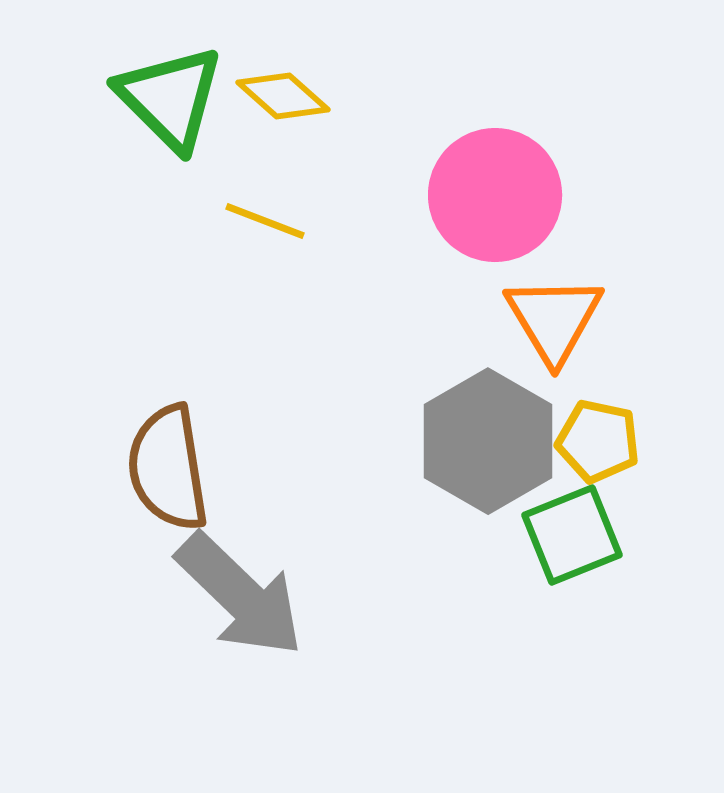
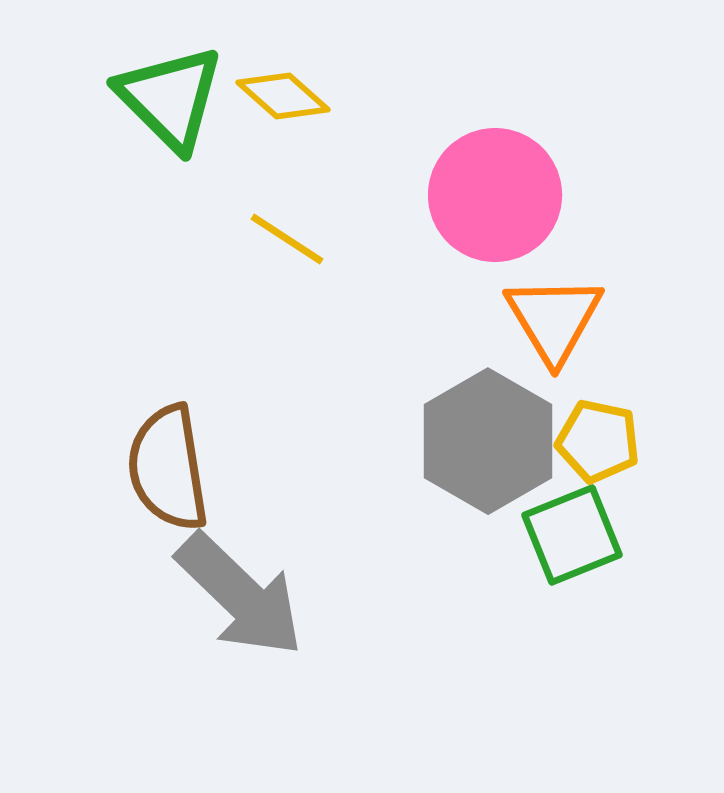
yellow line: moved 22 px right, 18 px down; rotated 12 degrees clockwise
